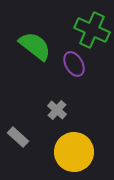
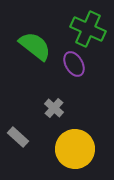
green cross: moved 4 px left, 1 px up
gray cross: moved 3 px left, 2 px up
yellow circle: moved 1 px right, 3 px up
